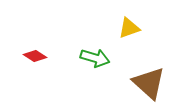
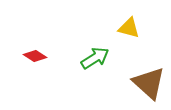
yellow triangle: rotated 35 degrees clockwise
green arrow: rotated 48 degrees counterclockwise
